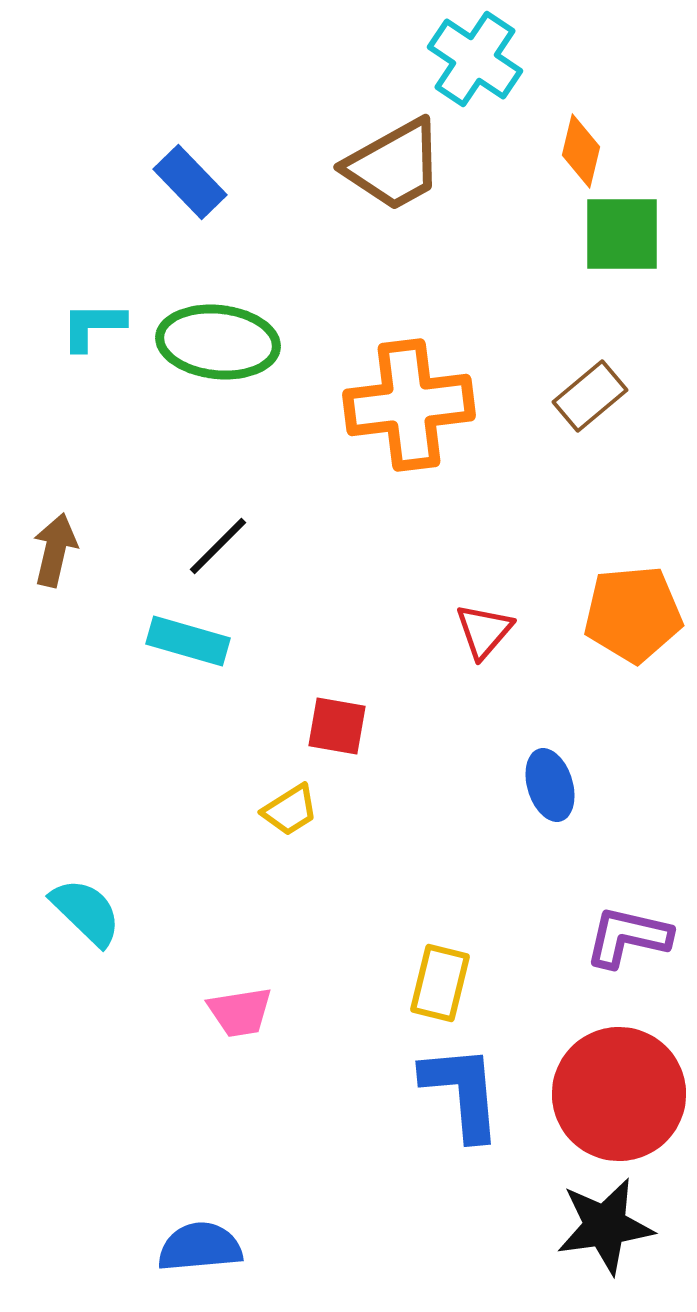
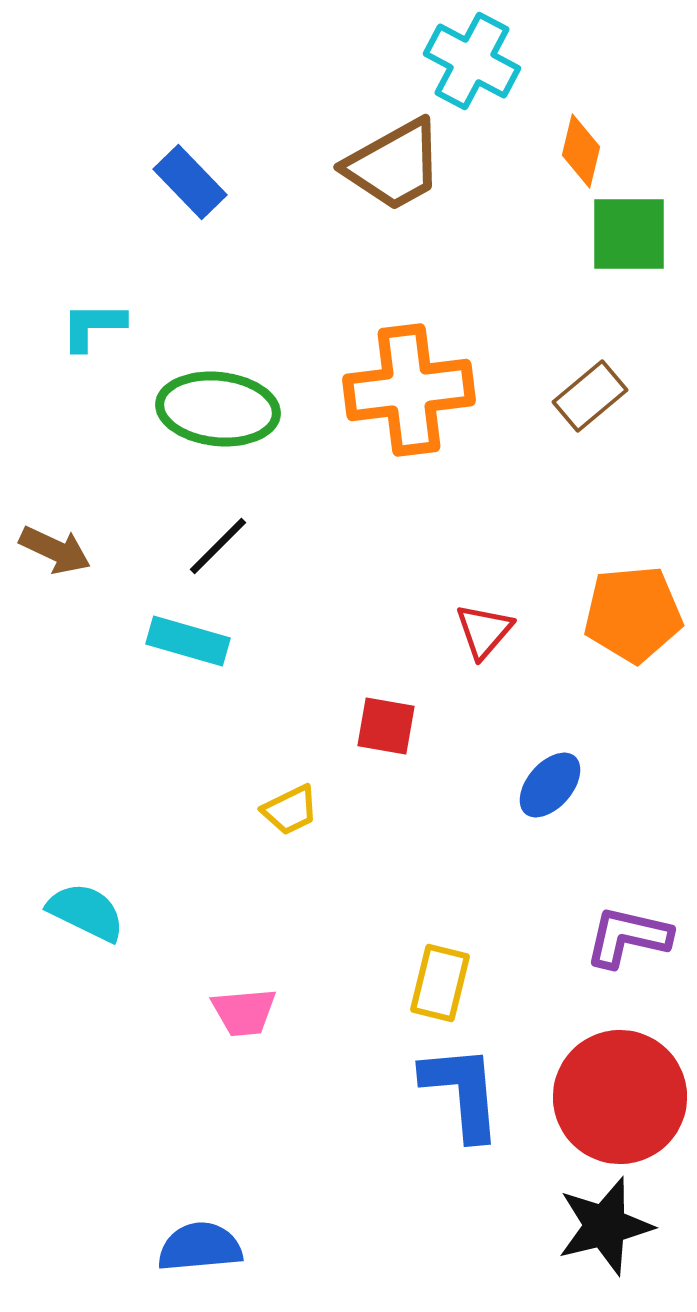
cyan cross: moved 3 px left, 2 px down; rotated 6 degrees counterclockwise
green square: moved 7 px right
green ellipse: moved 67 px down
orange cross: moved 15 px up
brown arrow: rotated 102 degrees clockwise
red square: moved 49 px right
blue ellipse: rotated 58 degrees clockwise
yellow trapezoid: rotated 6 degrees clockwise
cyan semicircle: rotated 18 degrees counterclockwise
pink trapezoid: moved 4 px right; rotated 4 degrees clockwise
red circle: moved 1 px right, 3 px down
black star: rotated 6 degrees counterclockwise
